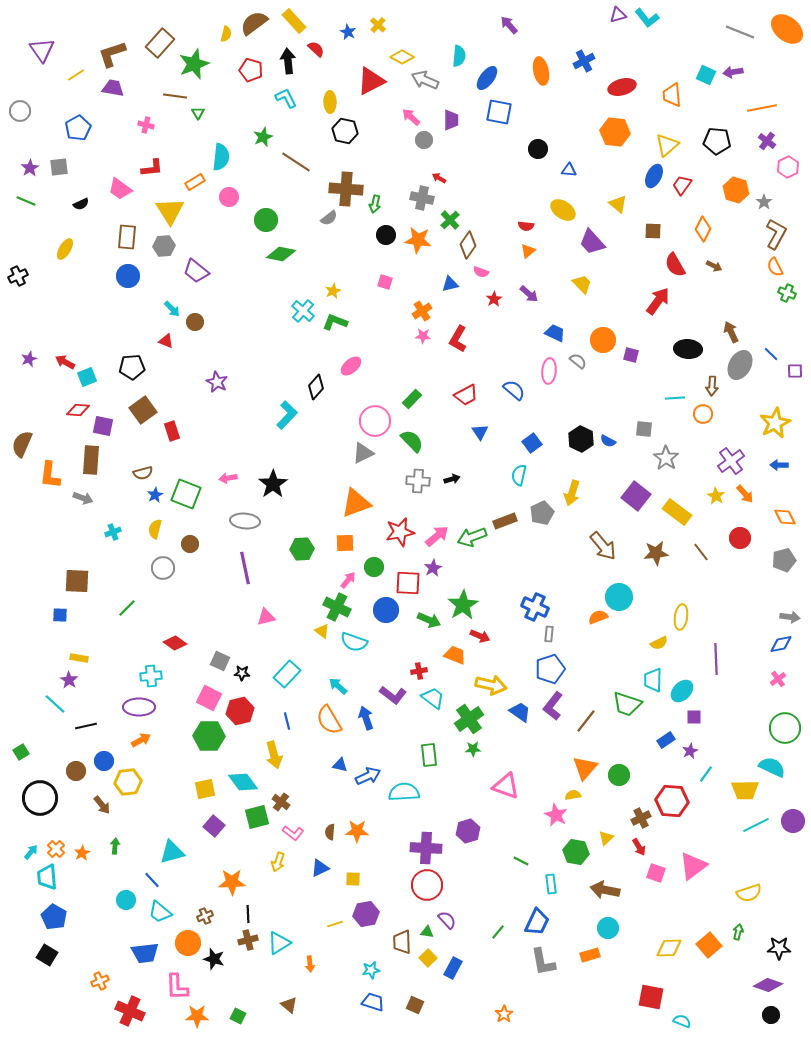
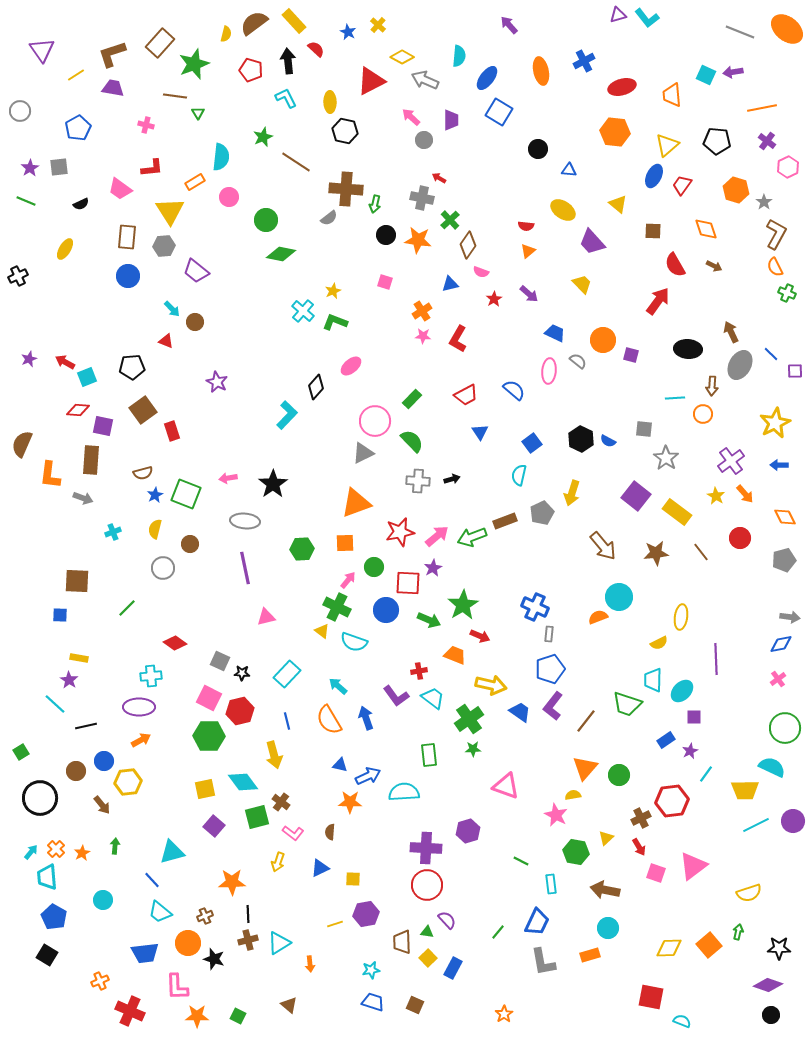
blue square at (499, 112): rotated 20 degrees clockwise
orange diamond at (703, 229): moved 3 px right; rotated 45 degrees counterclockwise
purple L-shape at (393, 695): moved 3 px right, 1 px down; rotated 16 degrees clockwise
red hexagon at (672, 801): rotated 12 degrees counterclockwise
orange star at (357, 831): moved 7 px left, 29 px up
cyan circle at (126, 900): moved 23 px left
